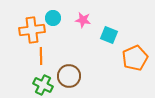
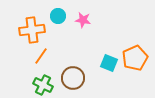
cyan circle: moved 5 px right, 2 px up
cyan square: moved 28 px down
orange line: rotated 36 degrees clockwise
brown circle: moved 4 px right, 2 px down
